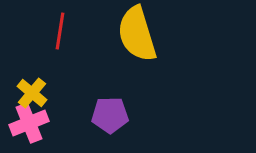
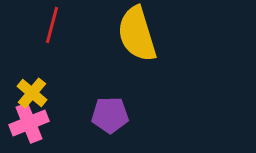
red line: moved 8 px left, 6 px up; rotated 6 degrees clockwise
